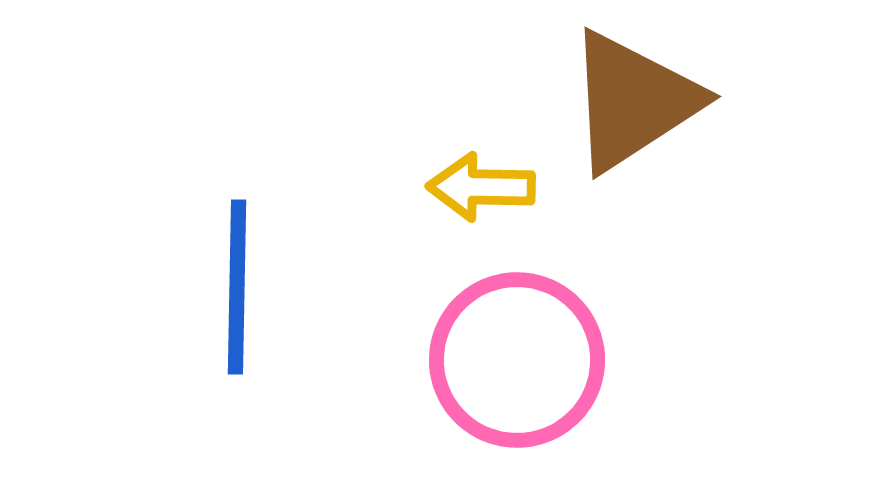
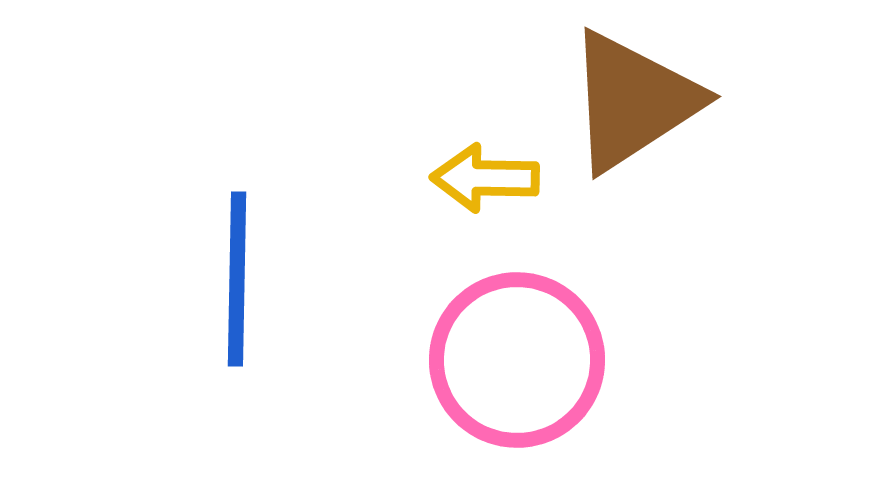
yellow arrow: moved 4 px right, 9 px up
blue line: moved 8 px up
